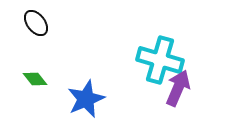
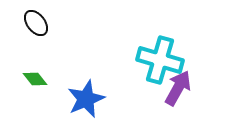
purple arrow: rotated 6 degrees clockwise
